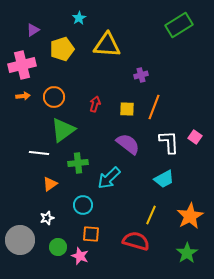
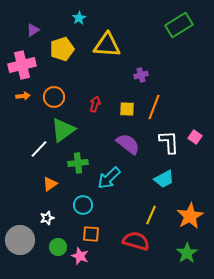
white line: moved 4 px up; rotated 54 degrees counterclockwise
